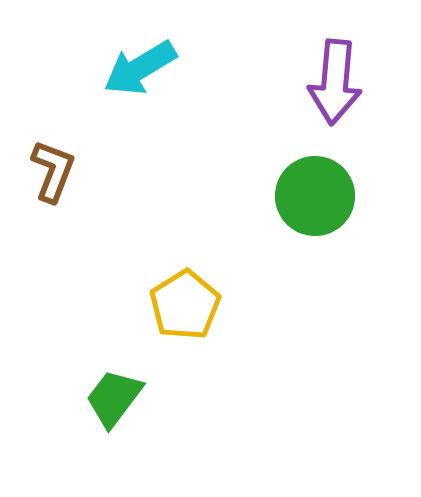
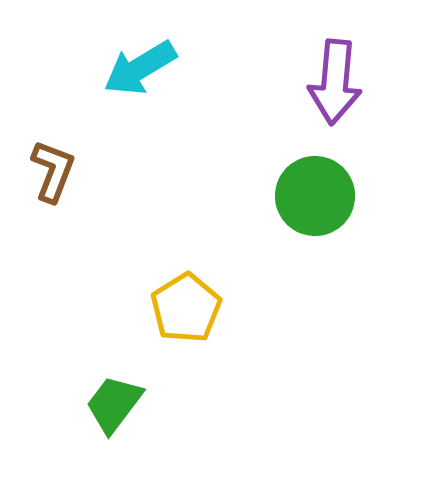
yellow pentagon: moved 1 px right, 3 px down
green trapezoid: moved 6 px down
